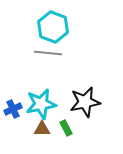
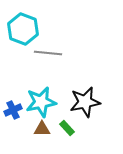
cyan hexagon: moved 30 px left, 2 px down
cyan star: moved 2 px up
blue cross: moved 1 px down
green rectangle: moved 1 px right; rotated 14 degrees counterclockwise
